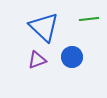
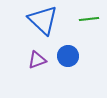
blue triangle: moved 1 px left, 7 px up
blue circle: moved 4 px left, 1 px up
